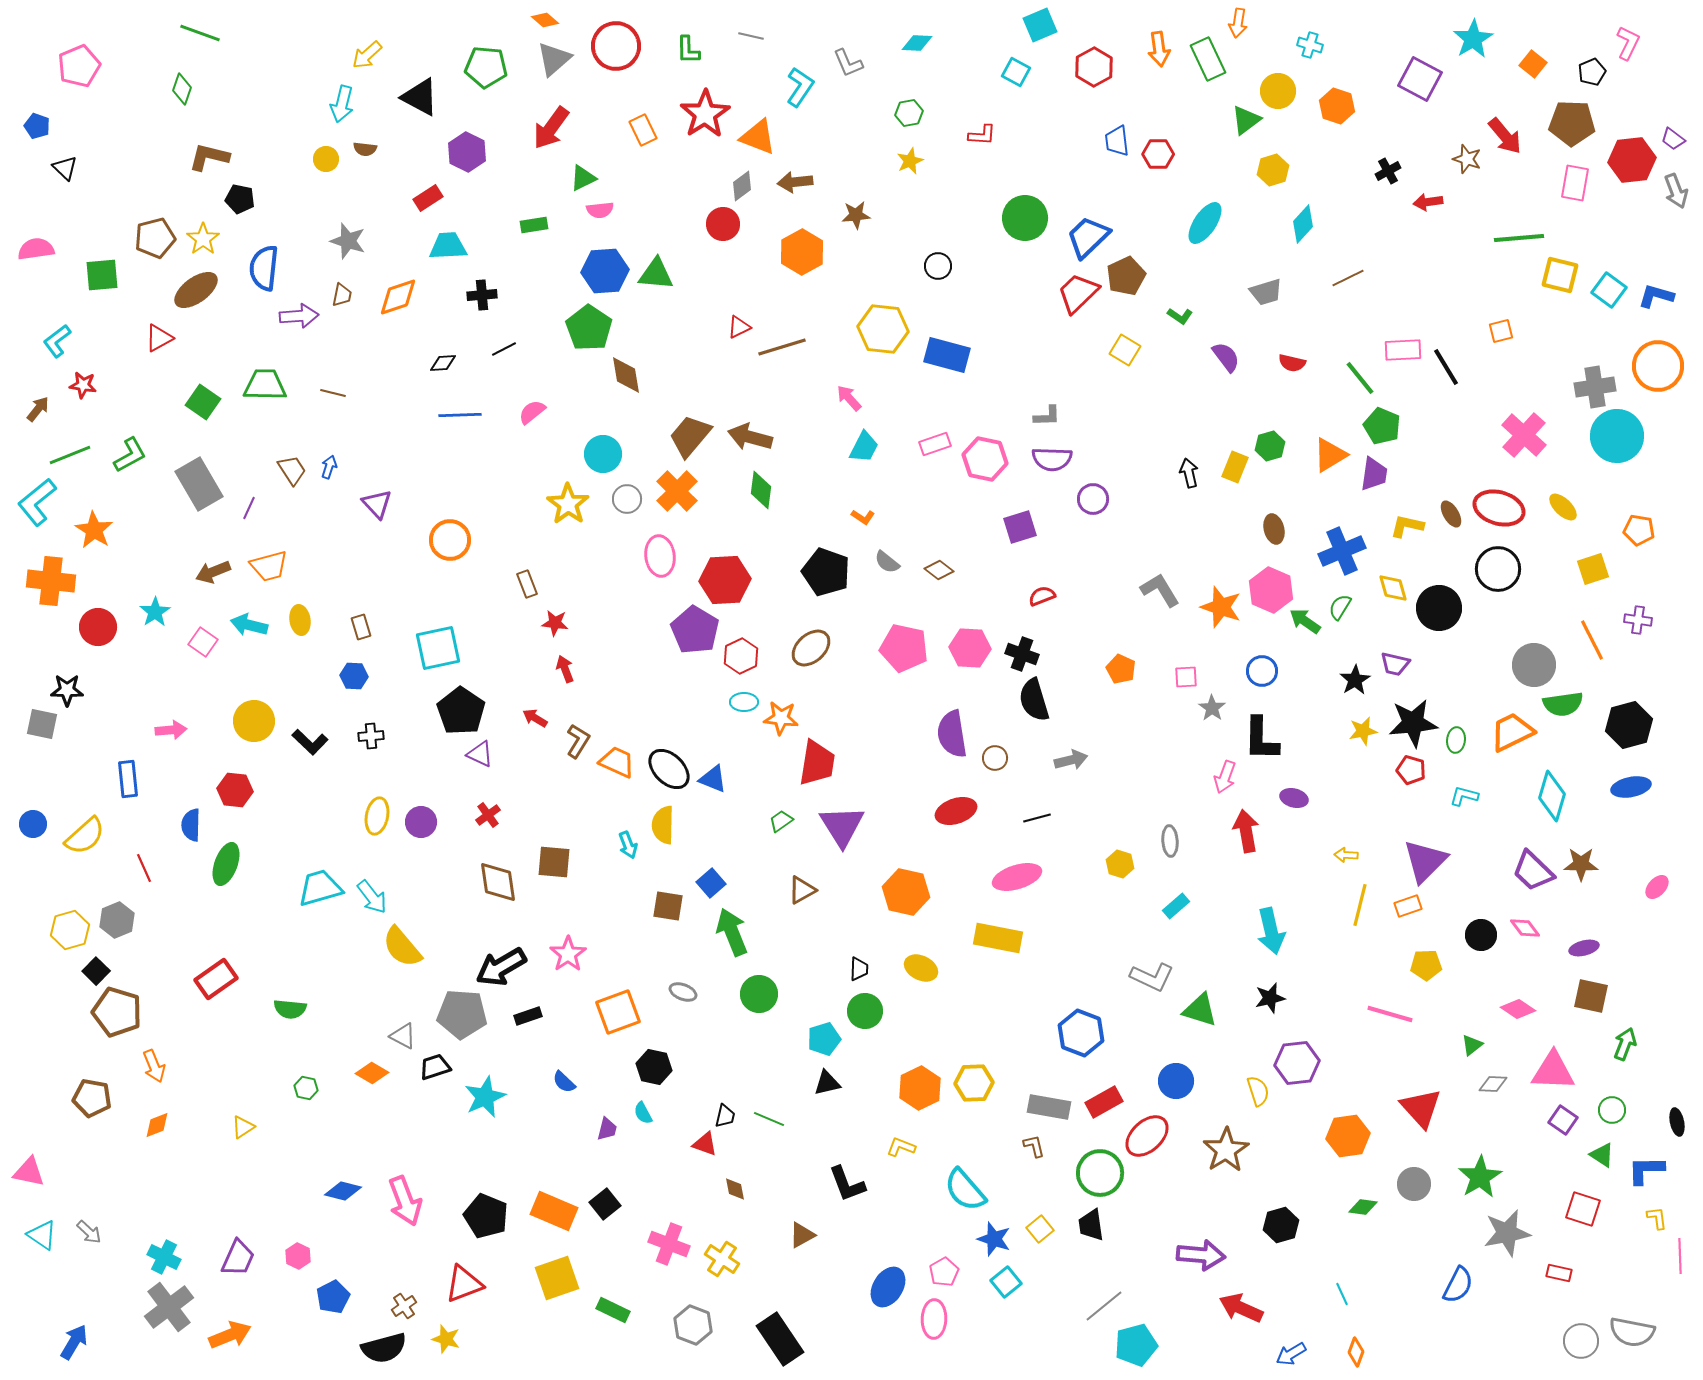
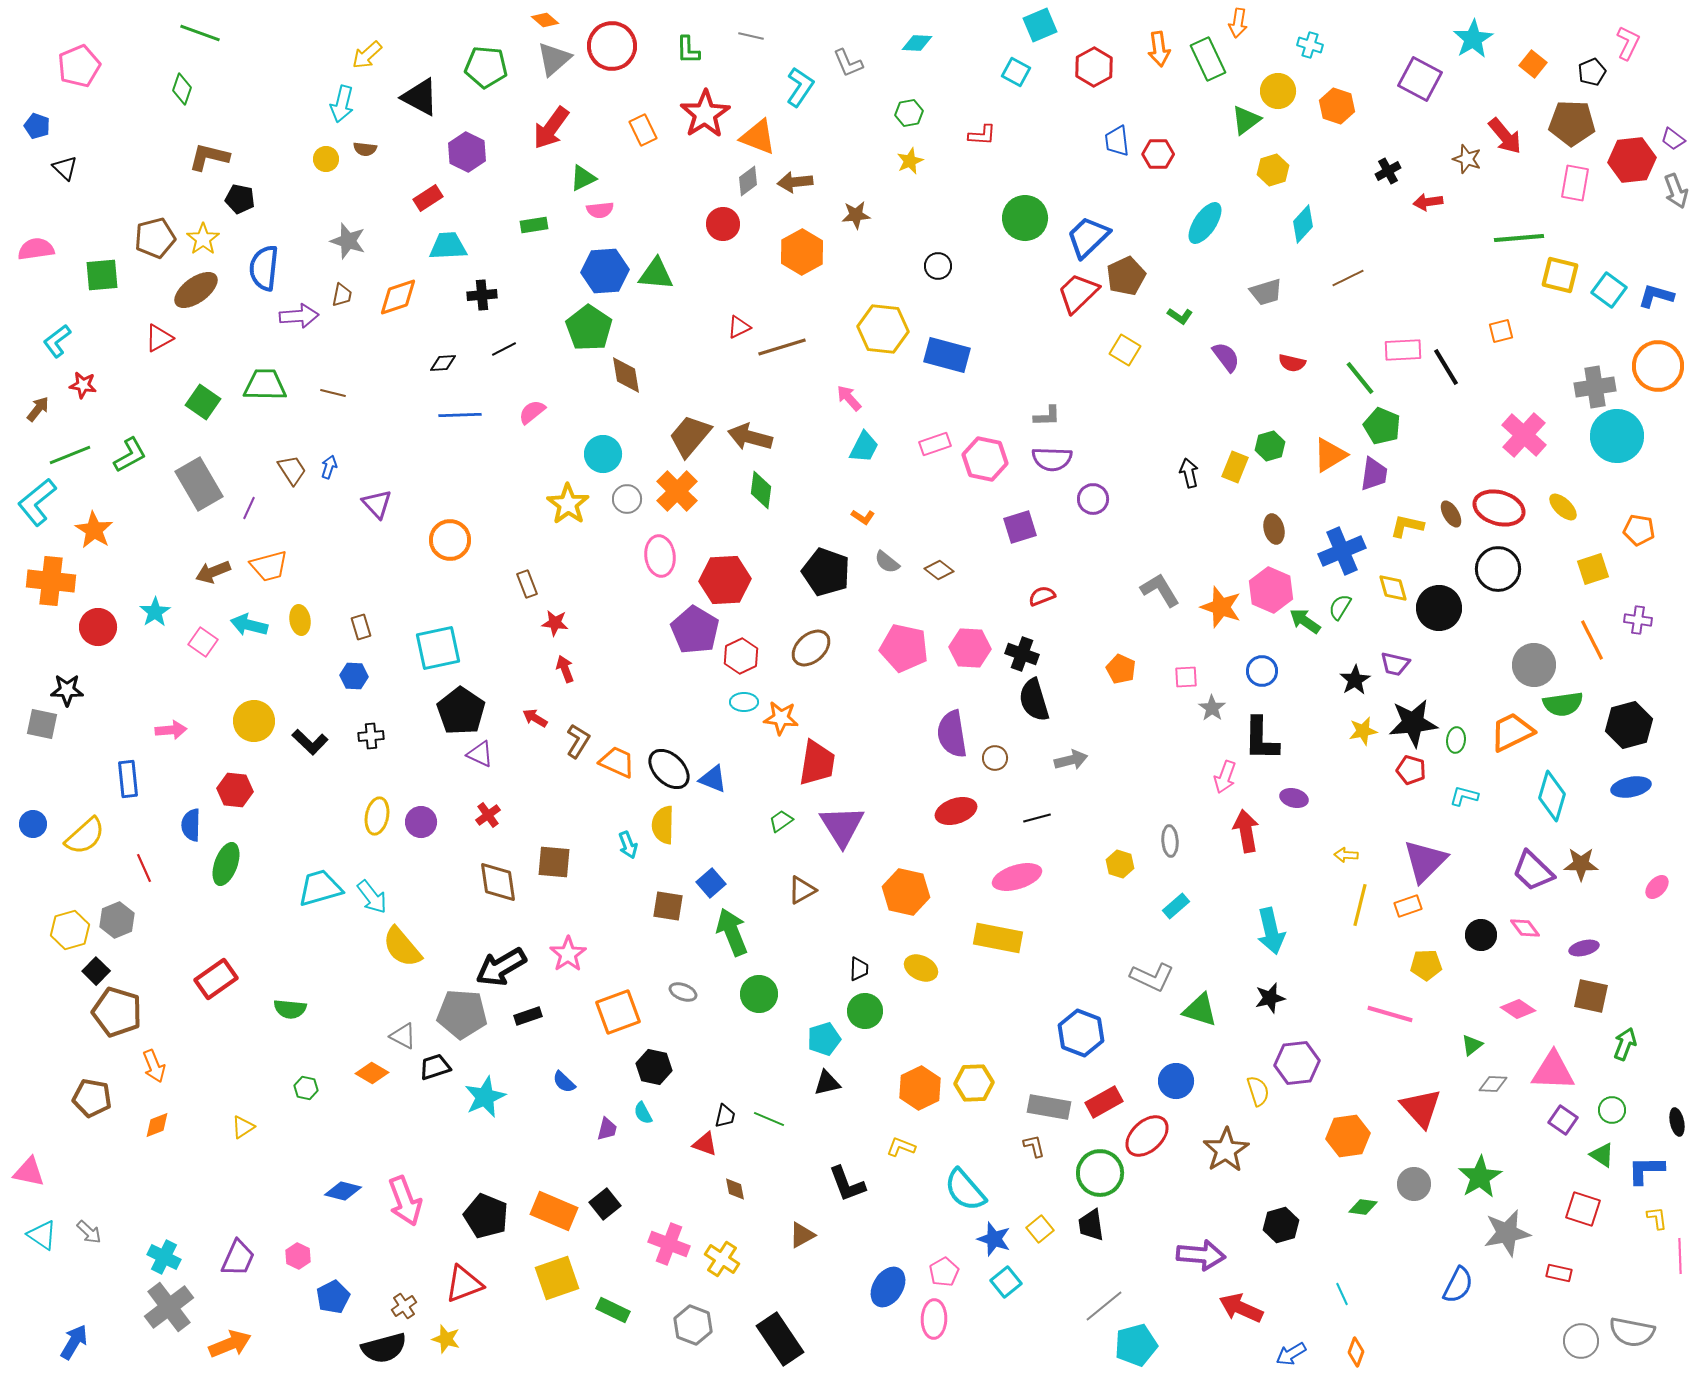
red circle at (616, 46): moved 4 px left
gray diamond at (742, 186): moved 6 px right, 5 px up
orange arrow at (230, 1335): moved 9 px down
